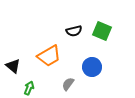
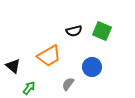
green arrow: rotated 16 degrees clockwise
